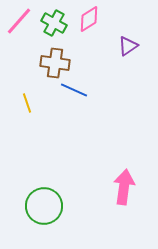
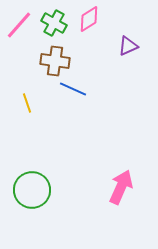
pink line: moved 4 px down
purple triangle: rotated 10 degrees clockwise
brown cross: moved 2 px up
blue line: moved 1 px left, 1 px up
pink arrow: moved 3 px left; rotated 16 degrees clockwise
green circle: moved 12 px left, 16 px up
